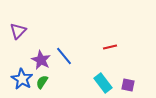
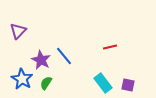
green semicircle: moved 4 px right, 1 px down
